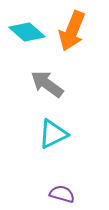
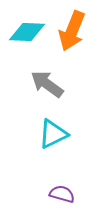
cyan diamond: rotated 39 degrees counterclockwise
